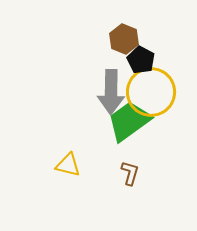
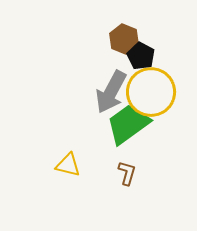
black pentagon: moved 4 px up
gray arrow: rotated 27 degrees clockwise
green trapezoid: moved 1 px left, 3 px down
brown L-shape: moved 3 px left
